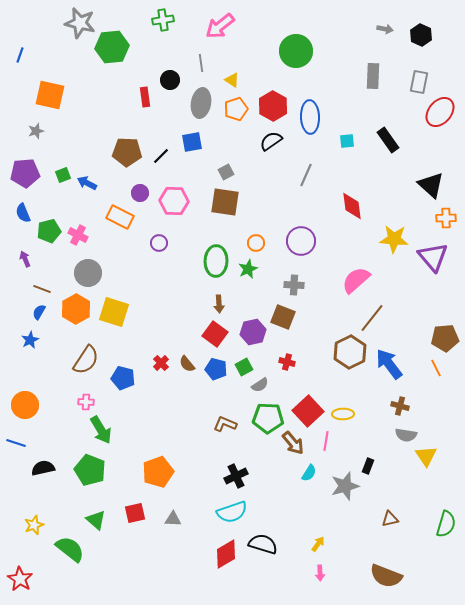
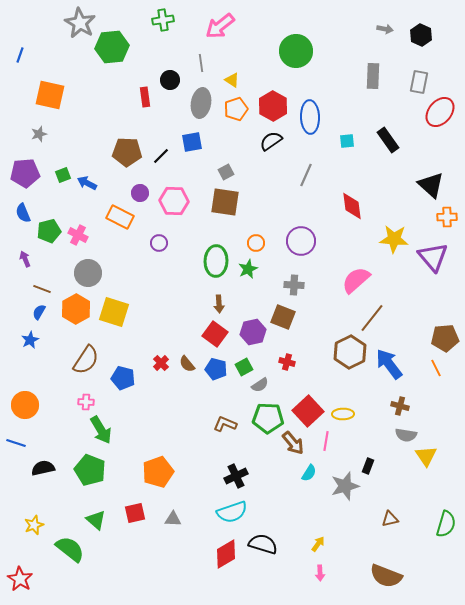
gray star at (80, 23): rotated 16 degrees clockwise
gray star at (36, 131): moved 3 px right, 3 px down
orange cross at (446, 218): moved 1 px right, 1 px up
